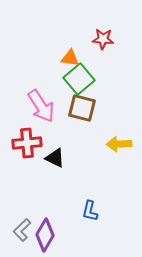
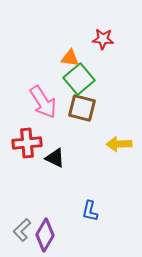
pink arrow: moved 2 px right, 4 px up
